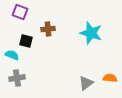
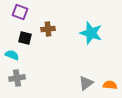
black square: moved 1 px left, 3 px up
orange semicircle: moved 7 px down
